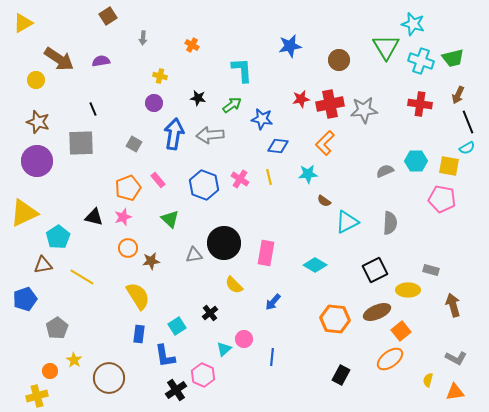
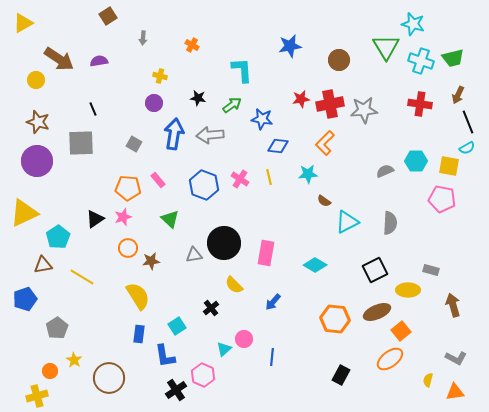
purple semicircle at (101, 61): moved 2 px left
orange pentagon at (128, 188): rotated 25 degrees clockwise
black triangle at (94, 217): moved 1 px right, 2 px down; rotated 48 degrees counterclockwise
black cross at (210, 313): moved 1 px right, 5 px up
